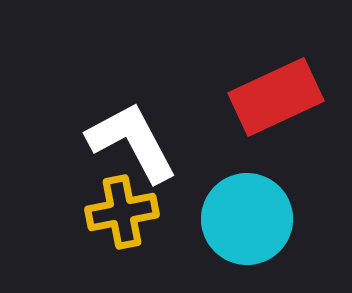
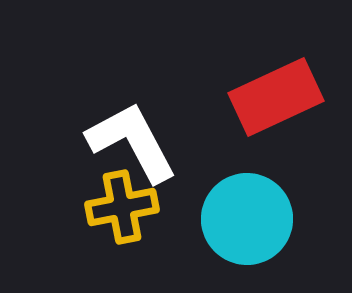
yellow cross: moved 5 px up
